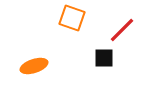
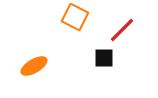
orange square: moved 3 px right, 1 px up; rotated 8 degrees clockwise
orange ellipse: rotated 12 degrees counterclockwise
